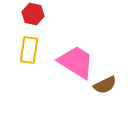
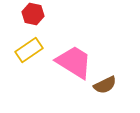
yellow rectangle: rotated 48 degrees clockwise
pink trapezoid: moved 2 px left
